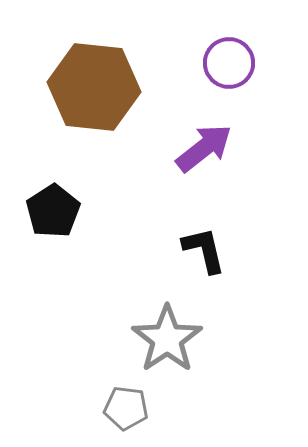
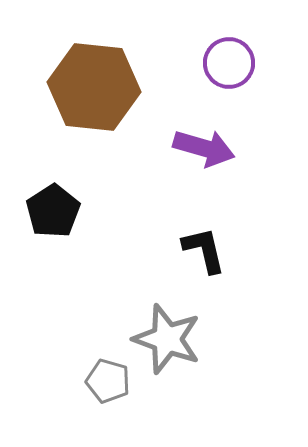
purple arrow: rotated 54 degrees clockwise
gray star: rotated 18 degrees counterclockwise
gray pentagon: moved 18 px left, 27 px up; rotated 9 degrees clockwise
